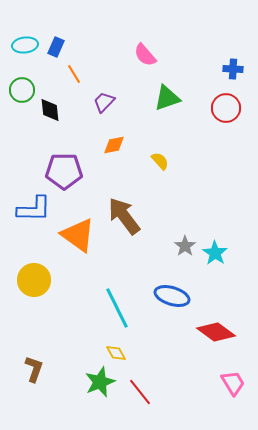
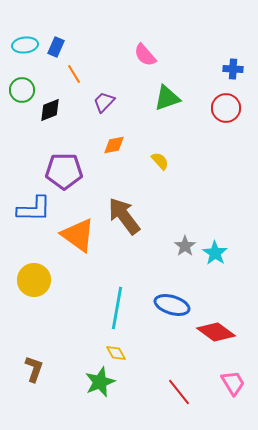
black diamond: rotated 75 degrees clockwise
blue ellipse: moved 9 px down
cyan line: rotated 36 degrees clockwise
red line: moved 39 px right
